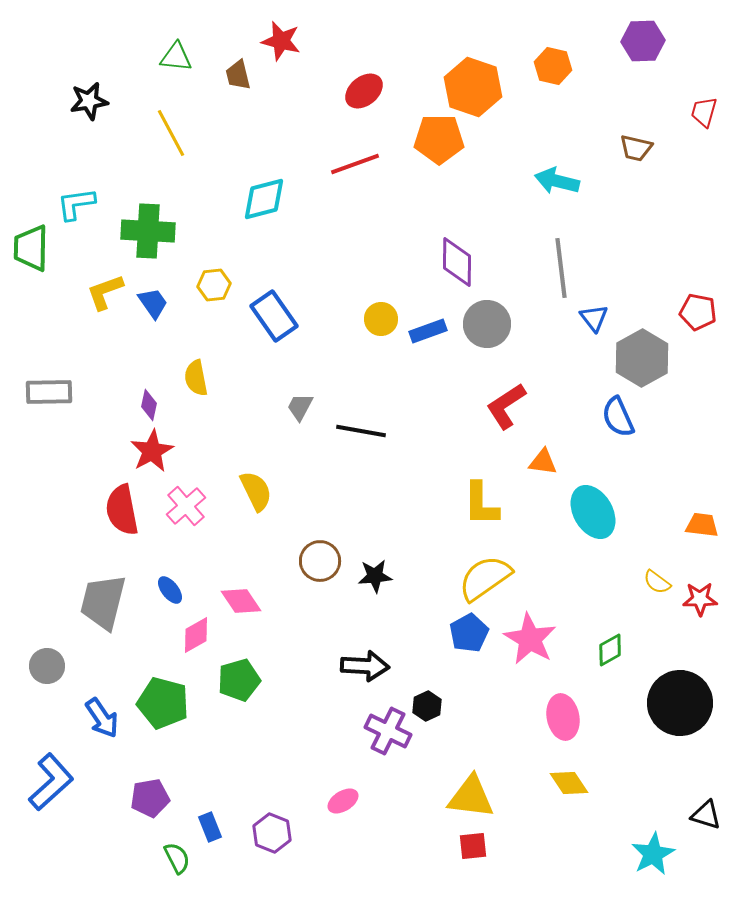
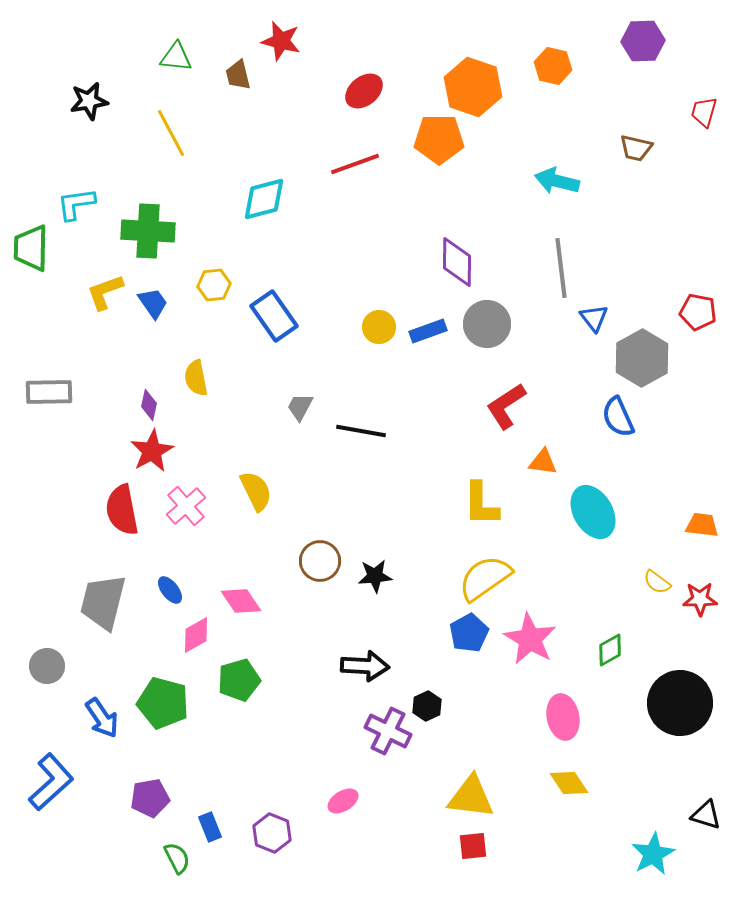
yellow circle at (381, 319): moved 2 px left, 8 px down
